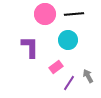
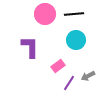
cyan circle: moved 8 px right
pink rectangle: moved 2 px right, 1 px up
gray arrow: rotated 88 degrees counterclockwise
